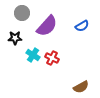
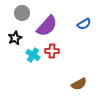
blue semicircle: moved 2 px right, 2 px up
black star: rotated 24 degrees counterclockwise
red cross: moved 7 px up; rotated 24 degrees counterclockwise
brown semicircle: moved 2 px left, 3 px up
